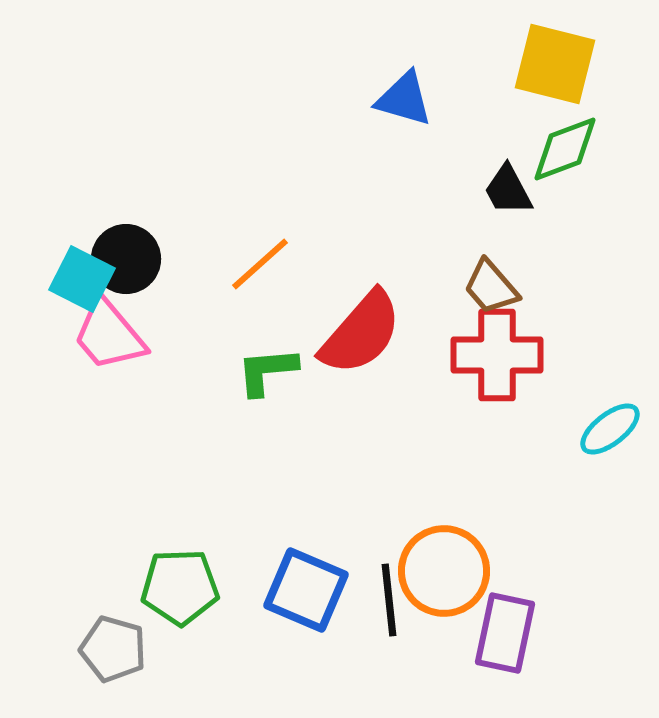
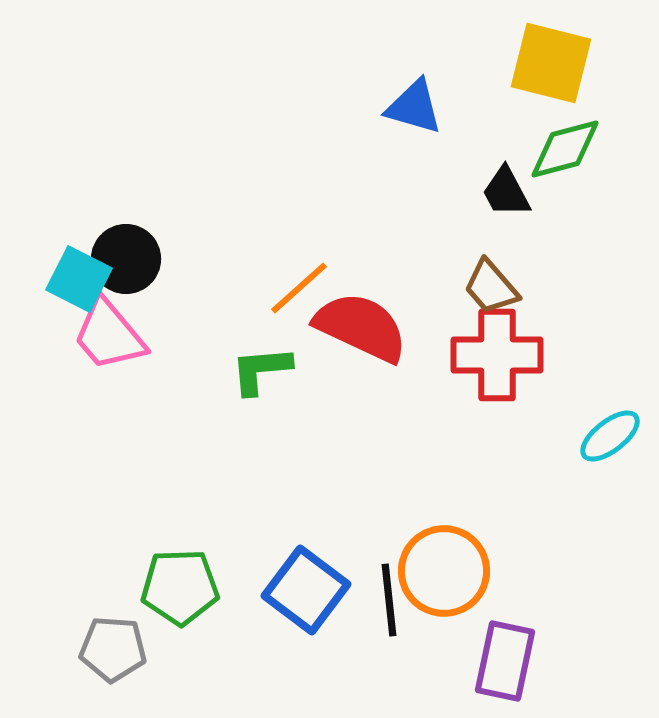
yellow square: moved 4 px left, 1 px up
blue triangle: moved 10 px right, 8 px down
green diamond: rotated 6 degrees clockwise
black trapezoid: moved 2 px left, 2 px down
orange line: moved 39 px right, 24 px down
cyan square: moved 3 px left
red semicircle: moved 6 px up; rotated 106 degrees counterclockwise
green L-shape: moved 6 px left, 1 px up
cyan ellipse: moved 7 px down
blue square: rotated 14 degrees clockwise
purple rectangle: moved 28 px down
gray pentagon: rotated 12 degrees counterclockwise
